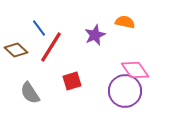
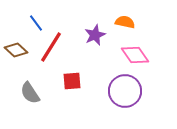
blue line: moved 3 px left, 5 px up
pink diamond: moved 15 px up
red square: rotated 12 degrees clockwise
